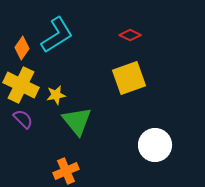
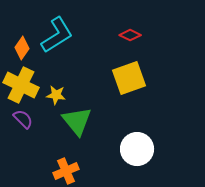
yellow star: rotated 18 degrees clockwise
white circle: moved 18 px left, 4 px down
